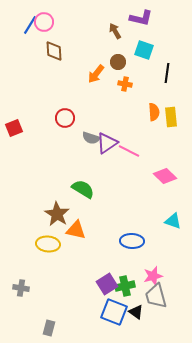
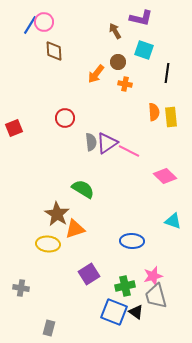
gray semicircle: moved 4 px down; rotated 114 degrees counterclockwise
orange triangle: moved 1 px left, 1 px up; rotated 30 degrees counterclockwise
purple square: moved 18 px left, 10 px up
